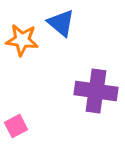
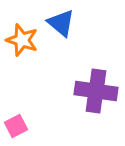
orange star: rotated 12 degrees clockwise
